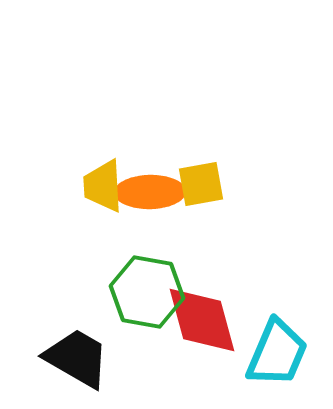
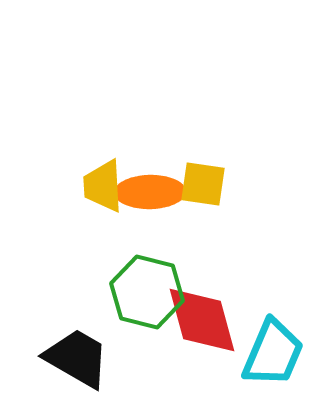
yellow square: moved 2 px right; rotated 18 degrees clockwise
green hexagon: rotated 4 degrees clockwise
cyan trapezoid: moved 4 px left
